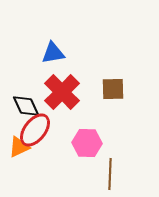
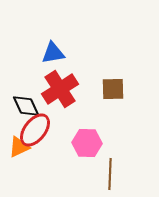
red cross: moved 2 px left, 3 px up; rotated 12 degrees clockwise
